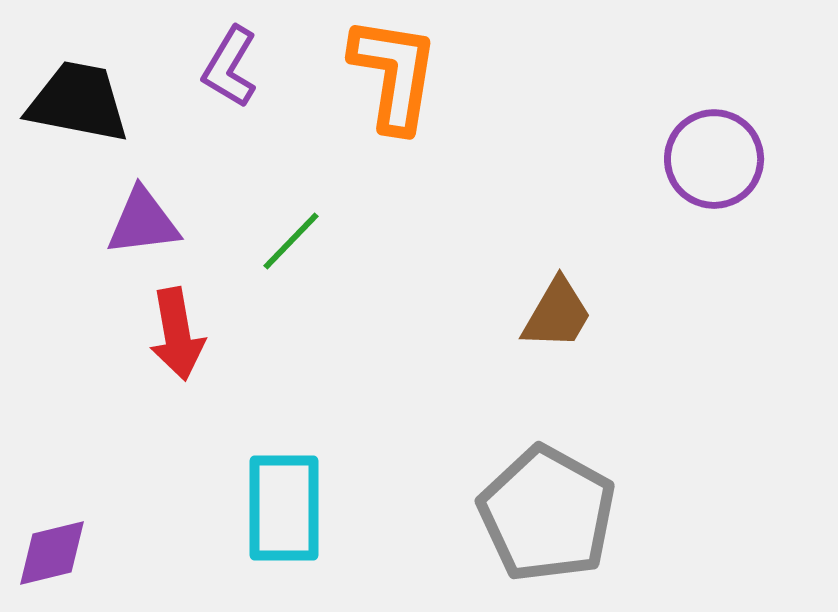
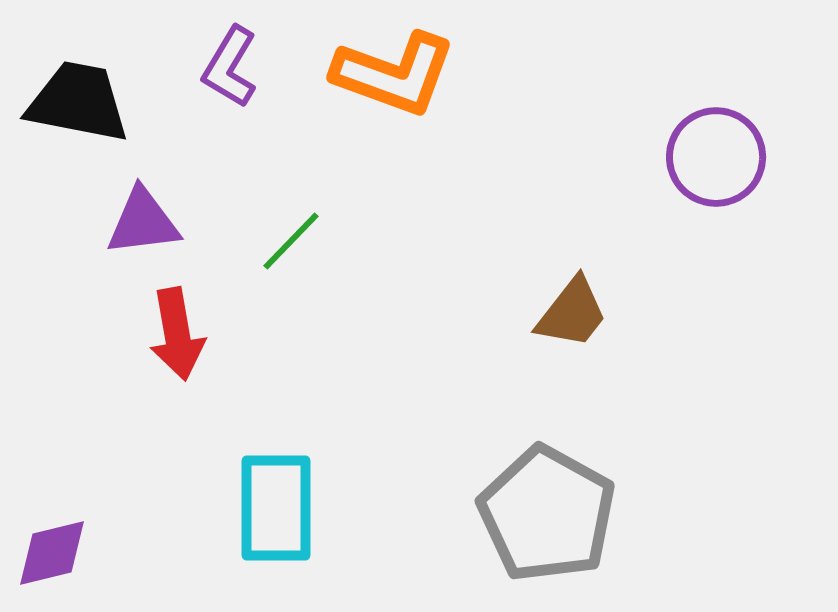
orange L-shape: rotated 101 degrees clockwise
purple circle: moved 2 px right, 2 px up
brown trapezoid: moved 15 px right, 1 px up; rotated 8 degrees clockwise
cyan rectangle: moved 8 px left
